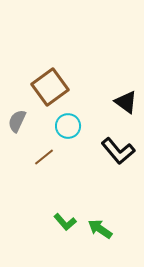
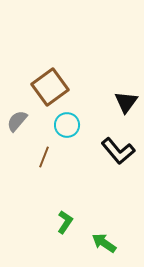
black triangle: rotated 30 degrees clockwise
gray semicircle: rotated 15 degrees clockwise
cyan circle: moved 1 px left, 1 px up
brown line: rotated 30 degrees counterclockwise
green L-shape: rotated 105 degrees counterclockwise
green arrow: moved 4 px right, 14 px down
